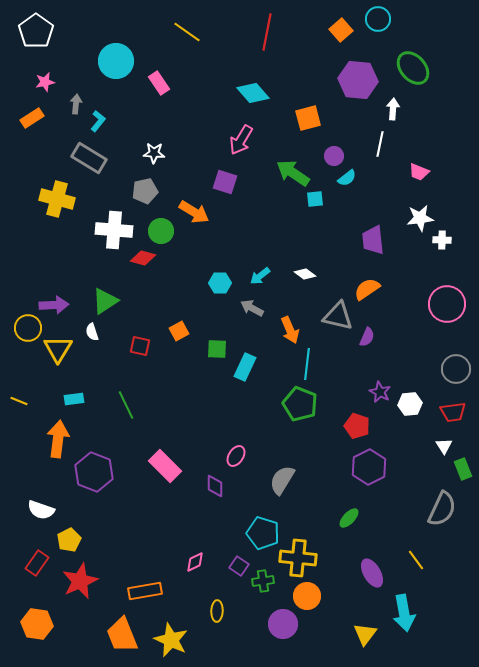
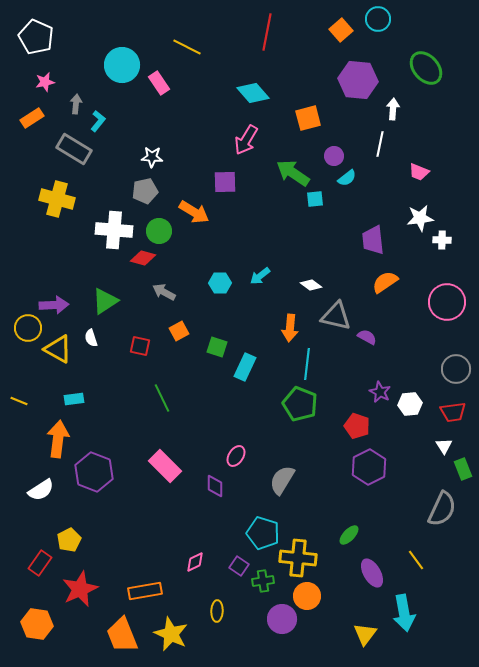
white pentagon at (36, 31): moved 6 px down; rotated 12 degrees counterclockwise
yellow line at (187, 32): moved 15 px down; rotated 8 degrees counterclockwise
cyan circle at (116, 61): moved 6 px right, 4 px down
green ellipse at (413, 68): moved 13 px right
pink arrow at (241, 140): moved 5 px right
white star at (154, 153): moved 2 px left, 4 px down
gray rectangle at (89, 158): moved 15 px left, 9 px up
purple square at (225, 182): rotated 20 degrees counterclockwise
green circle at (161, 231): moved 2 px left
white diamond at (305, 274): moved 6 px right, 11 px down
orange semicircle at (367, 289): moved 18 px right, 7 px up
pink circle at (447, 304): moved 2 px up
gray arrow at (252, 308): moved 88 px left, 16 px up
gray triangle at (338, 316): moved 2 px left
orange arrow at (290, 330): moved 2 px up; rotated 28 degrees clockwise
white semicircle at (92, 332): moved 1 px left, 6 px down
purple semicircle at (367, 337): rotated 84 degrees counterclockwise
yellow triangle at (58, 349): rotated 32 degrees counterclockwise
green square at (217, 349): moved 2 px up; rotated 15 degrees clockwise
green line at (126, 405): moved 36 px right, 7 px up
white semicircle at (41, 510): moved 20 px up; rotated 52 degrees counterclockwise
green ellipse at (349, 518): moved 17 px down
red rectangle at (37, 563): moved 3 px right
red star at (80, 581): moved 8 px down
purple circle at (283, 624): moved 1 px left, 5 px up
yellow star at (171, 640): moved 6 px up
